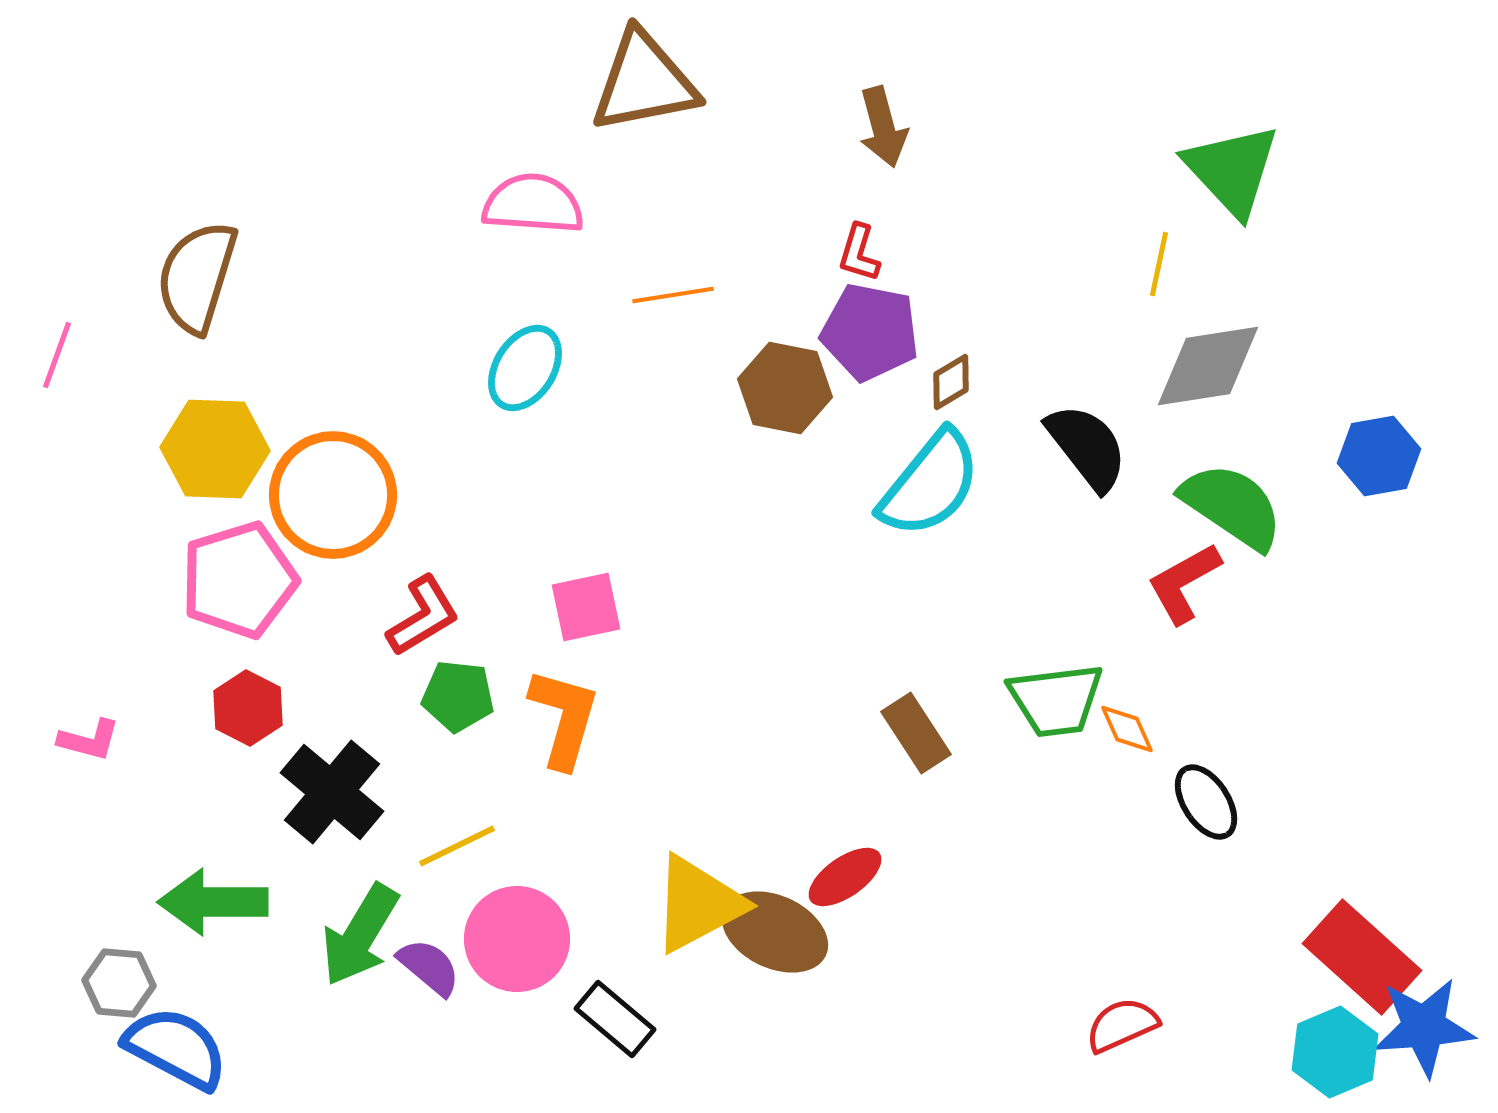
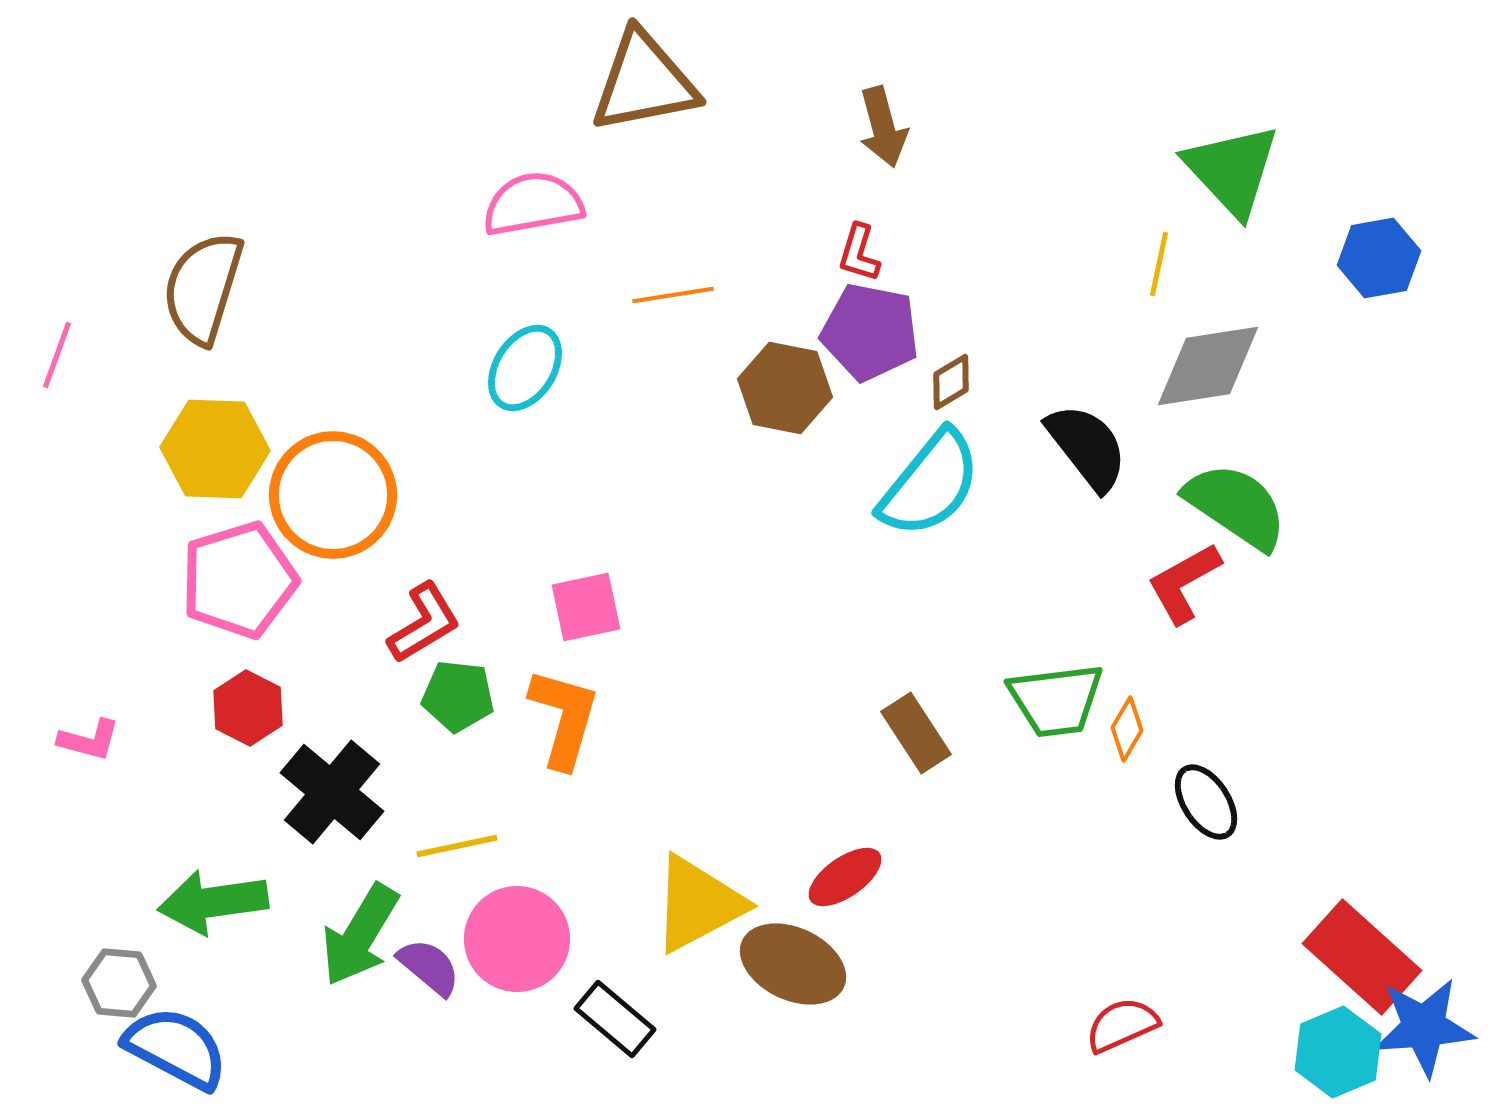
pink semicircle at (533, 204): rotated 14 degrees counterclockwise
brown semicircle at (197, 277): moved 6 px right, 11 px down
blue hexagon at (1379, 456): moved 198 px up
green semicircle at (1232, 506): moved 4 px right
red L-shape at (423, 616): moved 1 px right, 7 px down
orange diamond at (1127, 729): rotated 54 degrees clockwise
yellow line at (457, 846): rotated 14 degrees clockwise
green arrow at (213, 902): rotated 8 degrees counterclockwise
brown ellipse at (775, 932): moved 18 px right, 32 px down
cyan hexagon at (1335, 1052): moved 3 px right
